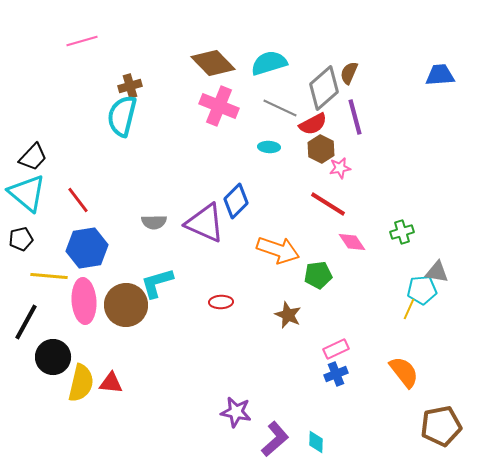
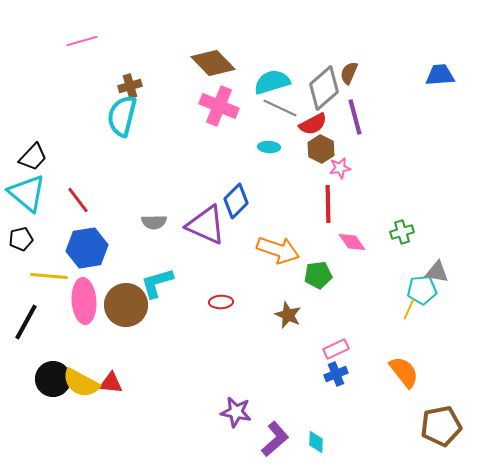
cyan semicircle at (269, 63): moved 3 px right, 19 px down
red line at (328, 204): rotated 57 degrees clockwise
purple triangle at (205, 223): moved 1 px right, 2 px down
black circle at (53, 357): moved 22 px down
yellow semicircle at (81, 383): rotated 105 degrees clockwise
